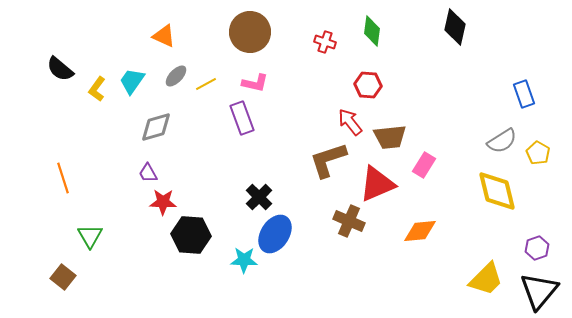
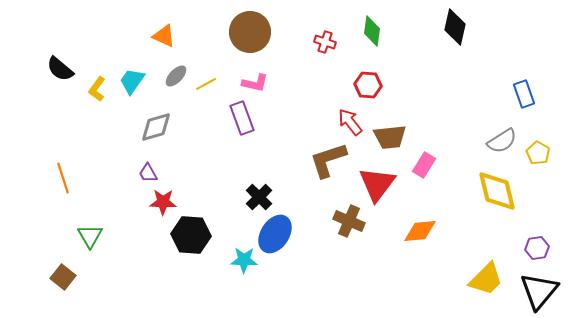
red triangle: rotated 30 degrees counterclockwise
purple hexagon: rotated 10 degrees clockwise
